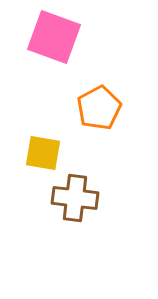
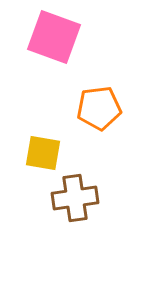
orange pentagon: rotated 21 degrees clockwise
brown cross: rotated 15 degrees counterclockwise
